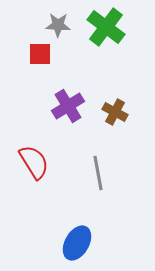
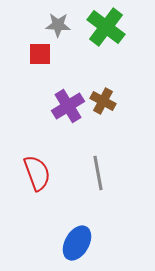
brown cross: moved 12 px left, 11 px up
red semicircle: moved 3 px right, 11 px down; rotated 12 degrees clockwise
